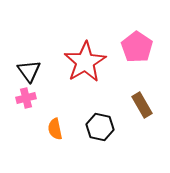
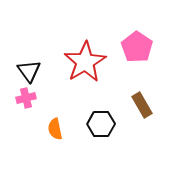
black hexagon: moved 1 px right, 3 px up; rotated 12 degrees counterclockwise
